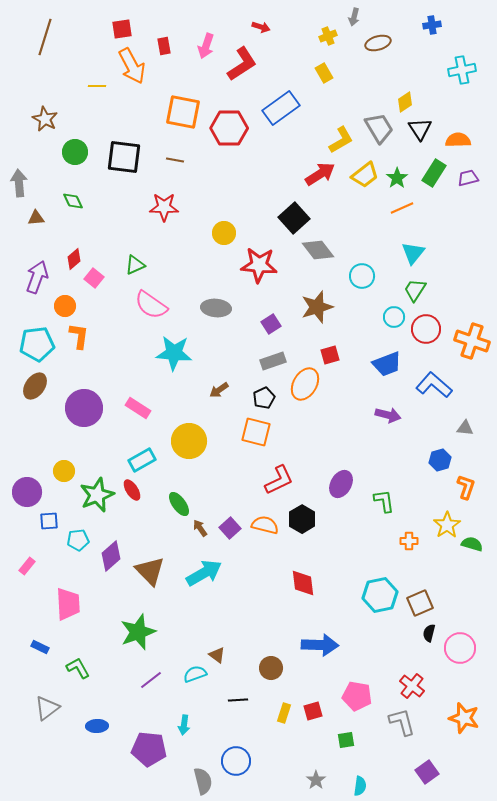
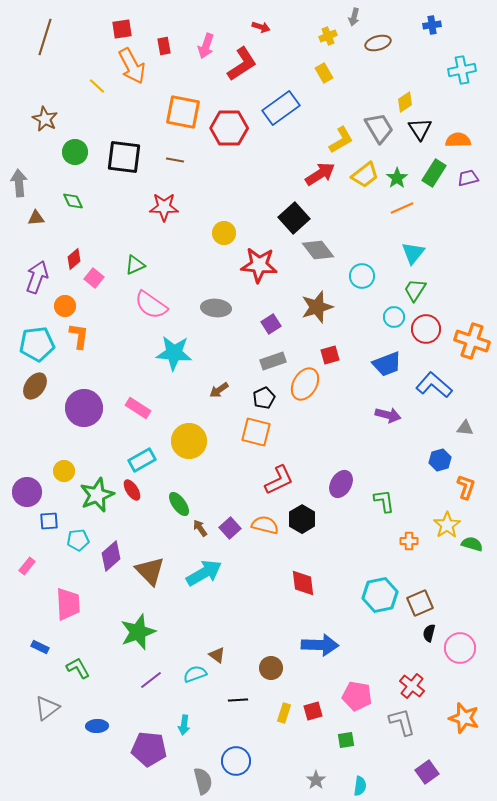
yellow line at (97, 86): rotated 42 degrees clockwise
